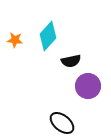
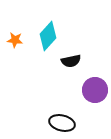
purple circle: moved 7 px right, 4 px down
black ellipse: rotated 25 degrees counterclockwise
